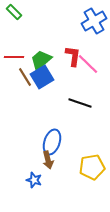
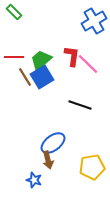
red L-shape: moved 1 px left
black line: moved 2 px down
blue ellipse: moved 1 px right, 1 px down; rotated 35 degrees clockwise
